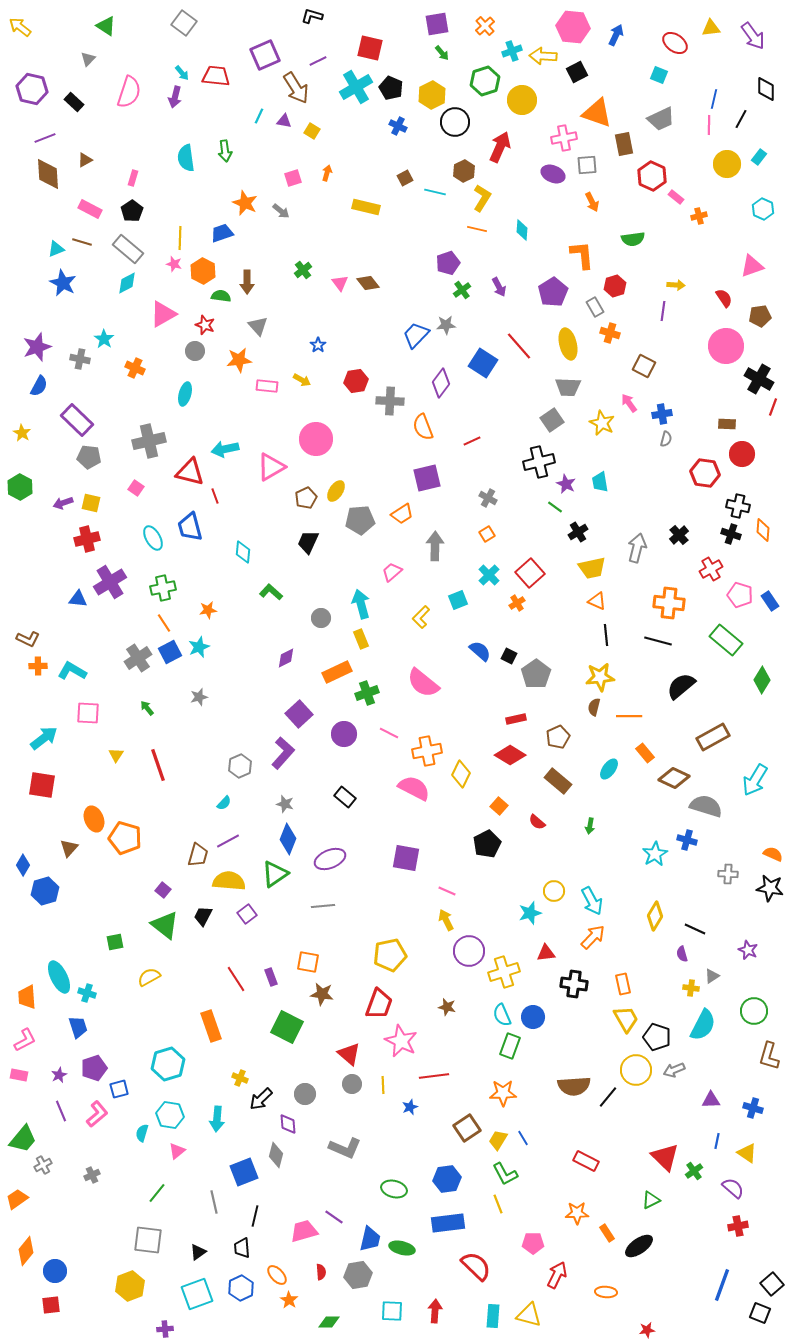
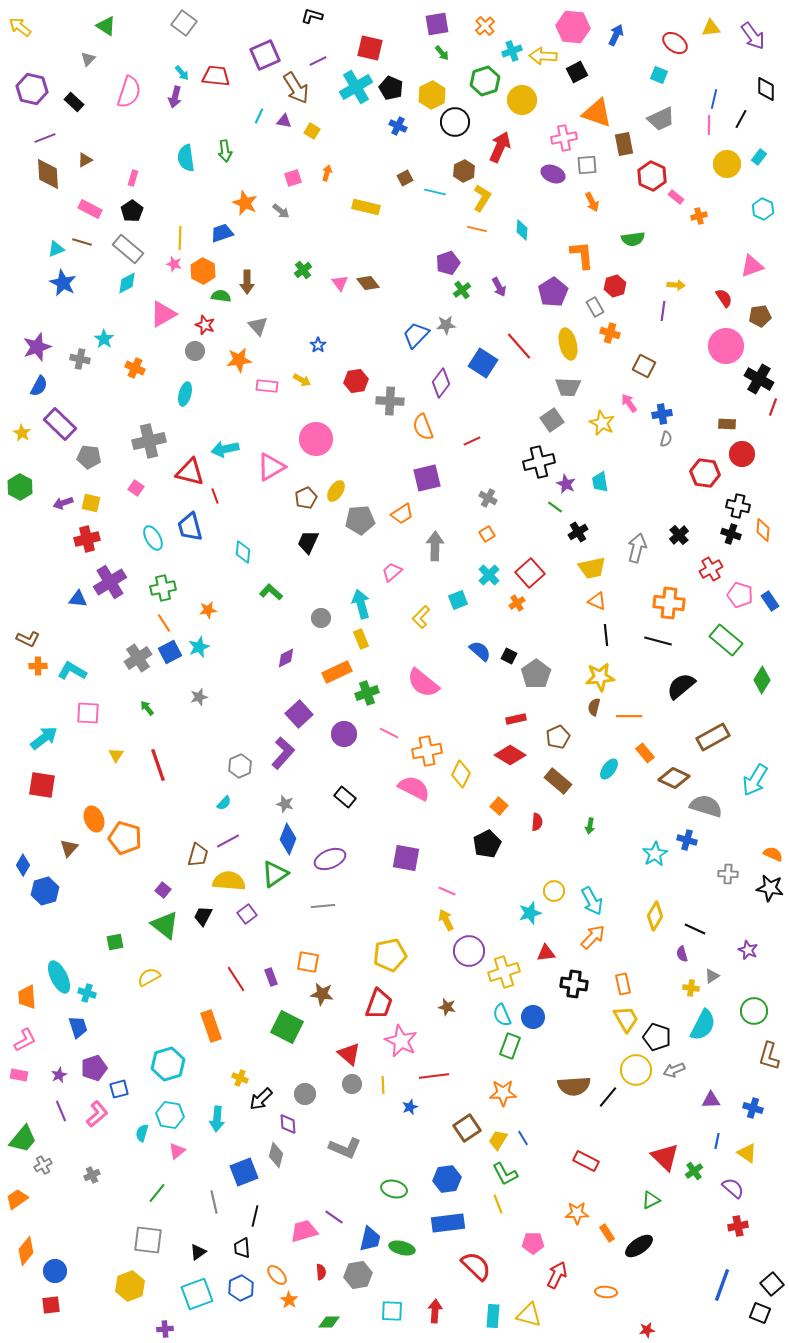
purple rectangle at (77, 420): moved 17 px left, 4 px down
red semicircle at (537, 822): rotated 126 degrees counterclockwise
